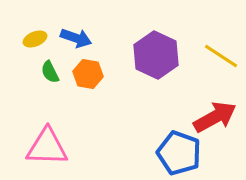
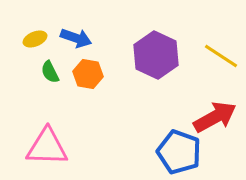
blue pentagon: moved 1 px up
